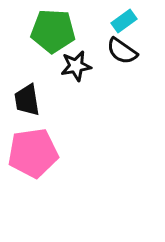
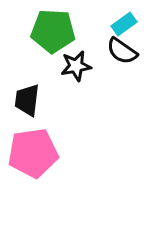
cyan rectangle: moved 3 px down
black trapezoid: rotated 16 degrees clockwise
